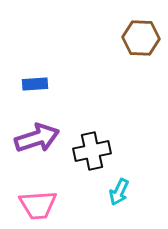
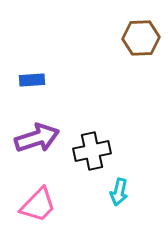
brown hexagon: rotated 6 degrees counterclockwise
blue rectangle: moved 3 px left, 4 px up
cyan arrow: rotated 12 degrees counterclockwise
pink trapezoid: rotated 42 degrees counterclockwise
